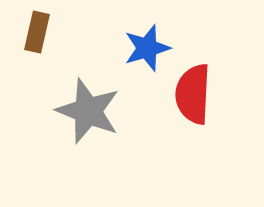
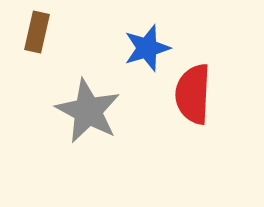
gray star: rotated 6 degrees clockwise
